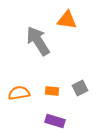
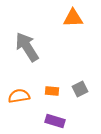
orange triangle: moved 6 px right, 2 px up; rotated 10 degrees counterclockwise
gray arrow: moved 11 px left, 6 px down
gray square: moved 1 px down
orange semicircle: moved 3 px down
